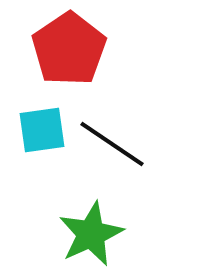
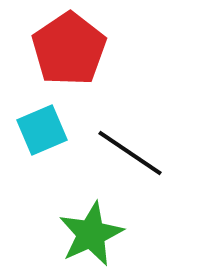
cyan square: rotated 15 degrees counterclockwise
black line: moved 18 px right, 9 px down
